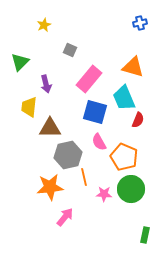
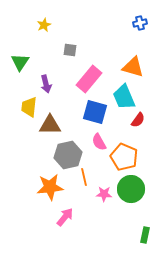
gray square: rotated 16 degrees counterclockwise
green triangle: rotated 12 degrees counterclockwise
cyan trapezoid: moved 1 px up
red semicircle: rotated 14 degrees clockwise
brown triangle: moved 3 px up
